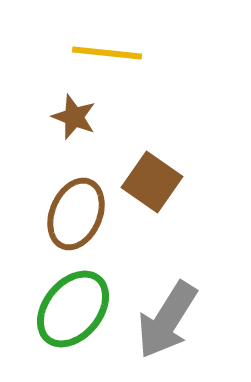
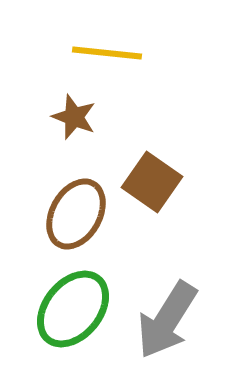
brown ellipse: rotated 6 degrees clockwise
